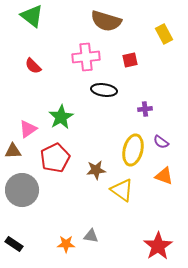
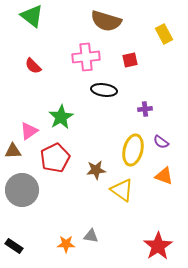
pink triangle: moved 1 px right, 2 px down
black rectangle: moved 2 px down
